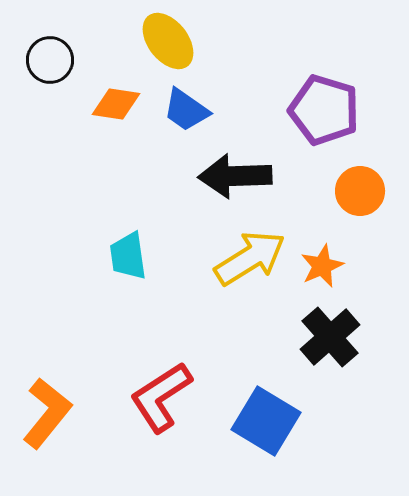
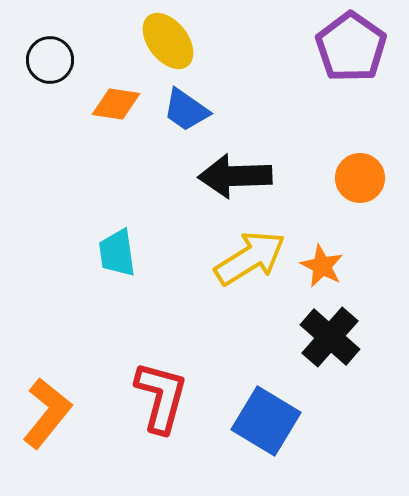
purple pentagon: moved 27 px right, 63 px up; rotated 18 degrees clockwise
orange circle: moved 13 px up
cyan trapezoid: moved 11 px left, 3 px up
orange star: rotated 21 degrees counterclockwise
black cross: rotated 8 degrees counterclockwise
red L-shape: rotated 138 degrees clockwise
